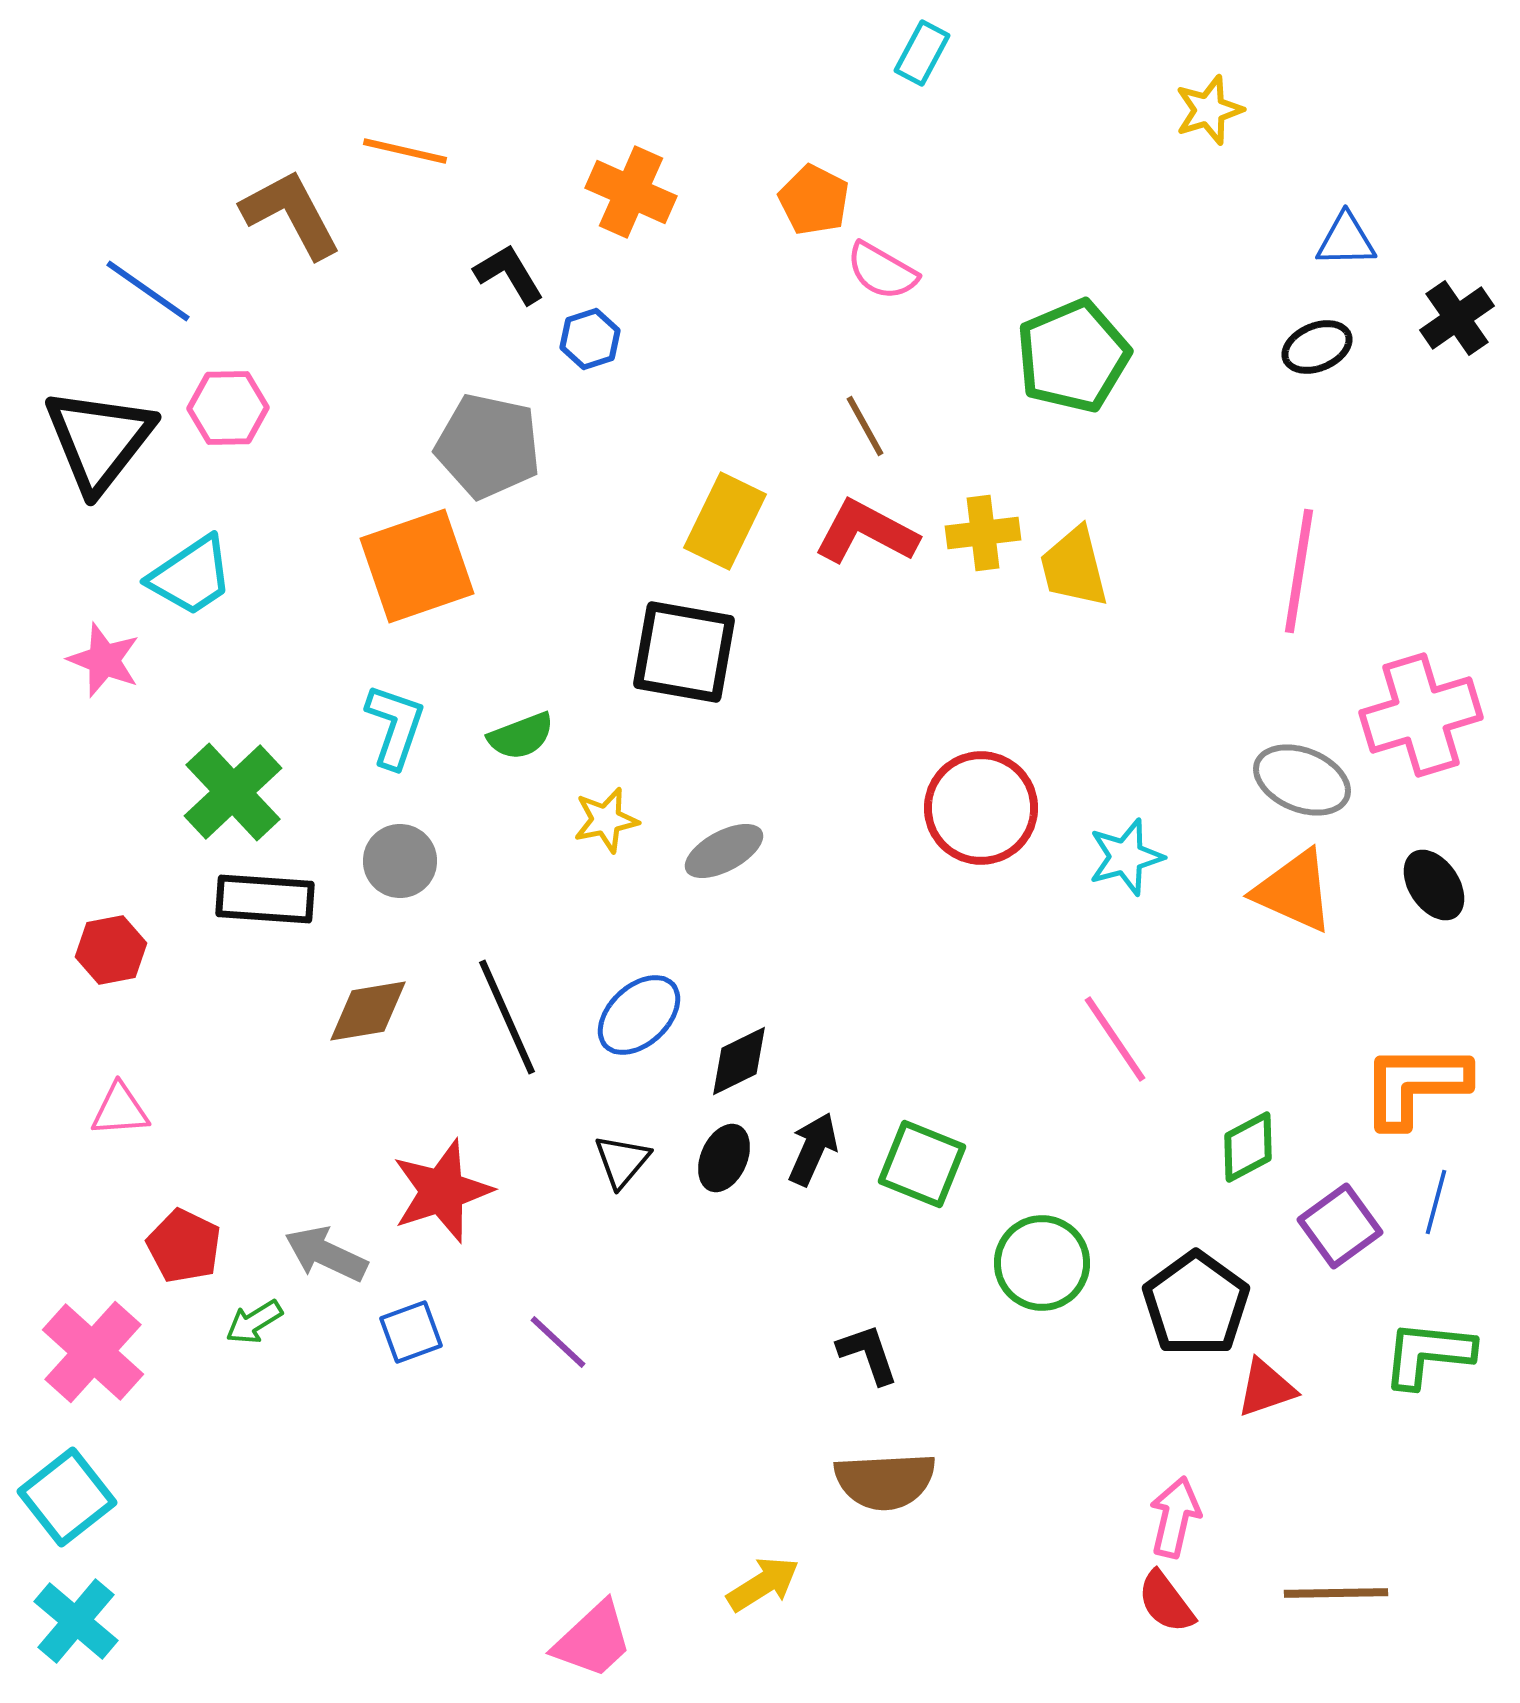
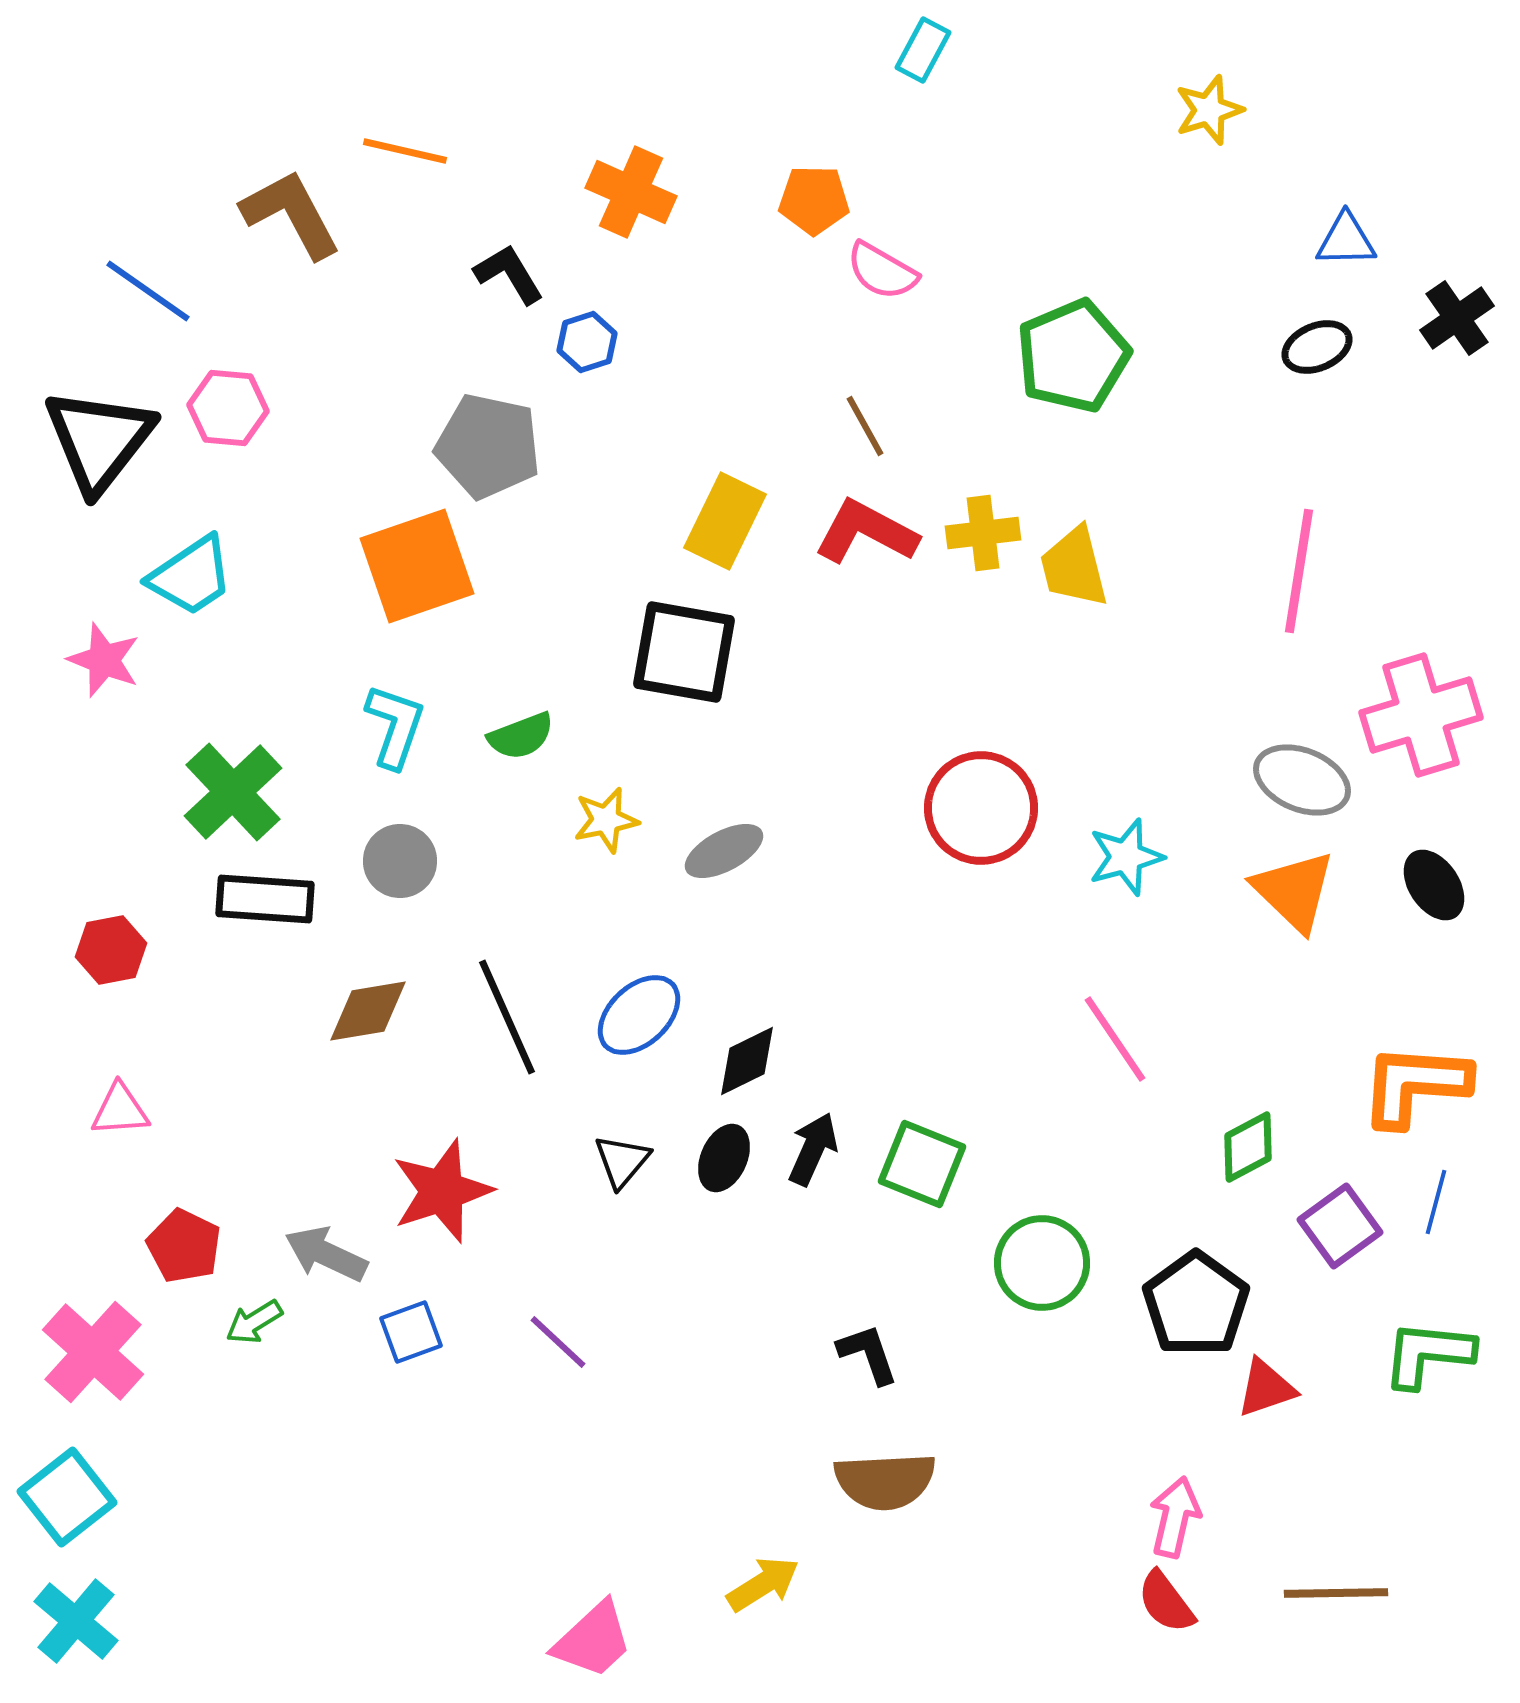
cyan rectangle at (922, 53): moved 1 px right, 3 px up
orange pentagon at (814, 200): rotated 26 degrees counterclockwise
blue hexagon at (590, 339): moved 3 px left, 3 px down
pink hexagon at (228, 408): rotated 6 degrees clockwise
orange triangle at (1294, 891): rotated 20 degrees clockwise
black diamond at (739, 1061): moved 8 px right
orange L-shape at (1415, 1085): rotated 4 degrees clockwise
